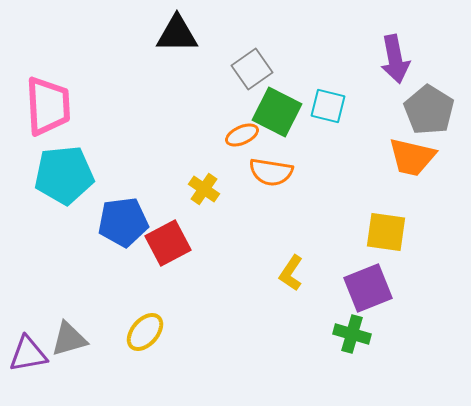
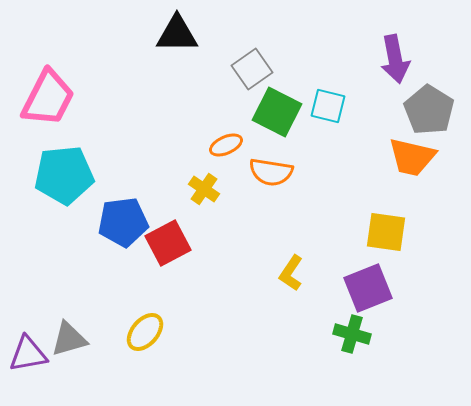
pink trapezoid: moved 8 px up; rotated 30 degrees clockwise
orange ellipse: moved 16 px left, 10 px down
